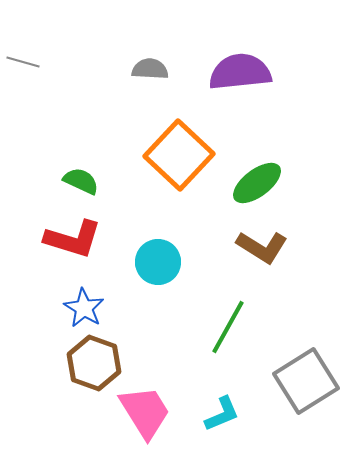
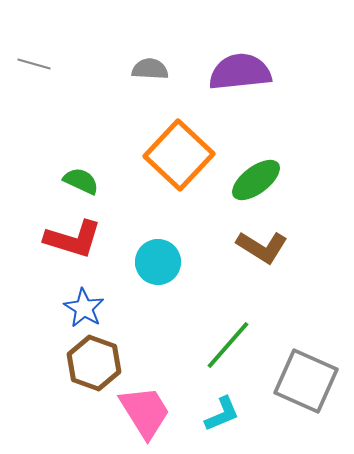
gray line: moved 11 px right, 2 px down
green ellipse: moved 1 px left, 3 px up
green line: moved 18 px down; rotated 12 degrees clockwise
gray square: rotated 34 degrees counterclockwise
